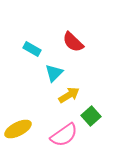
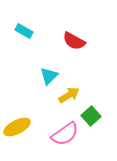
red semicircle: moved 1 px right, 1 px up; rotated 15 degrees counterclockwise
cyan rectangle: moved 8 px left, 18 px up
cyan triangle: moved 5 px left, 3 px down
yellow ellipse: moved 1 px left, 2 px up
pink semicircle: moved 1 px right, 1 px up
